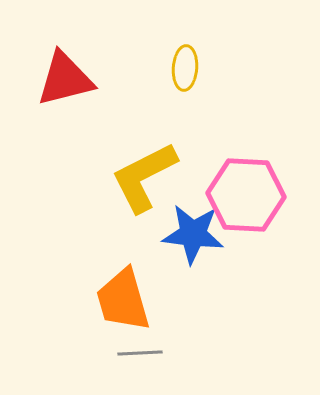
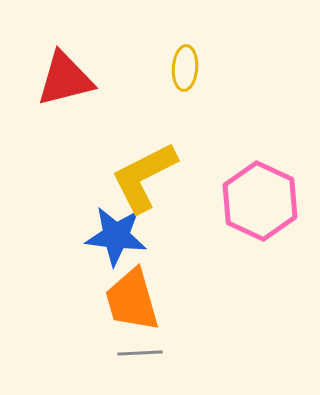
pink hexagon: moved 14 px right, 6 px down; rotated 22 degrees clockwise
blue star: moved 77 px left, 2 px down
orange trapezoid: moved 9 px right
